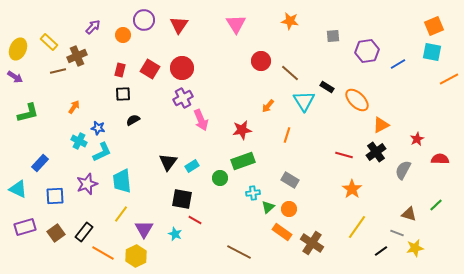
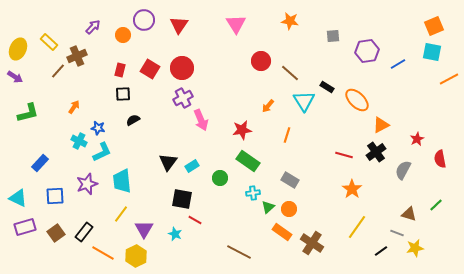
brown line at (58, 71): rotated 35 degrees counterclockwise
red semicircle at (440, 159): rotated 102 degrees counterclockwise
green rectangle at (243, 161): moved 5 px right; rotated 55 degrees clockwise
cyan triangle at (18, 189): moved 9 px down
